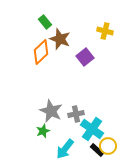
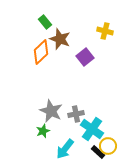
black rectangle: moved 1 px right, 2 px down
